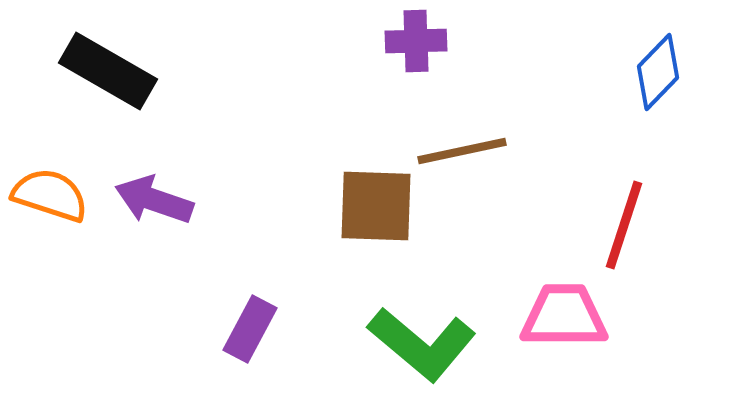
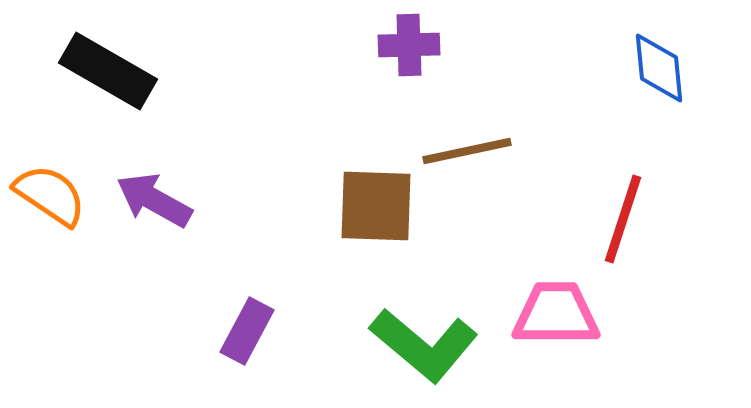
purple cross: moved 7 px left, 4 px down
blue diamond: moved 1 px right, 4 px up; rotated 50 degrees counterclockwise
brown line: moved 5 px right
orange semicircle: rotated 16 degrees clockwise
purple arrow: rotated 10 degrees clockwise
red line: moved 1 px left, 6 px up
pink trapezoid: moved 8 px left, 2 px up
purple rectangle: moved 3 px left, 2 px down
green L-shape: moved 2 px right, 1 px down
